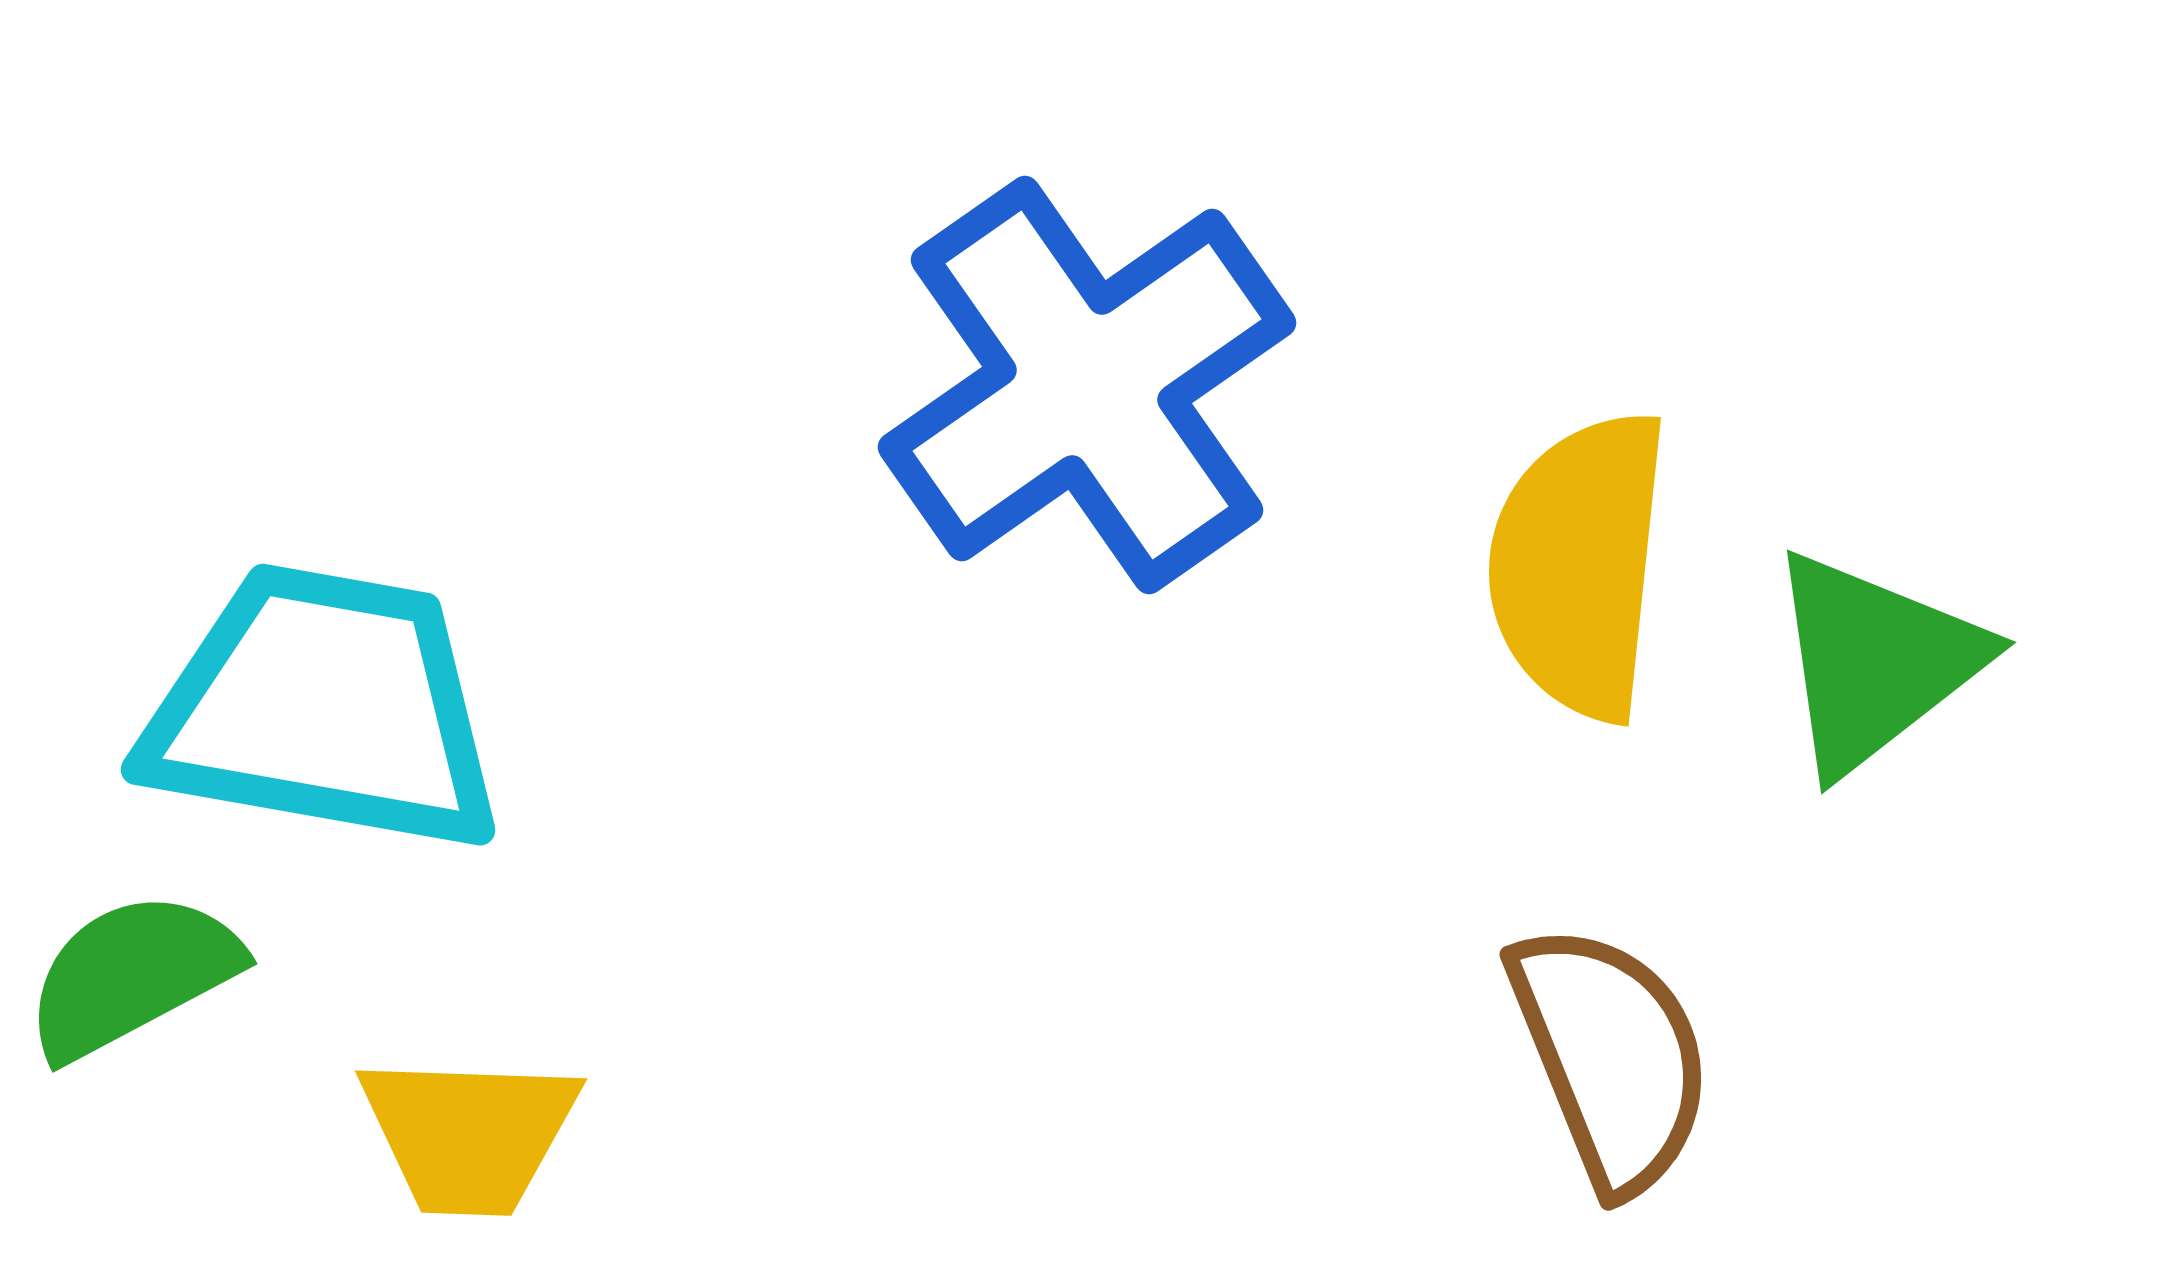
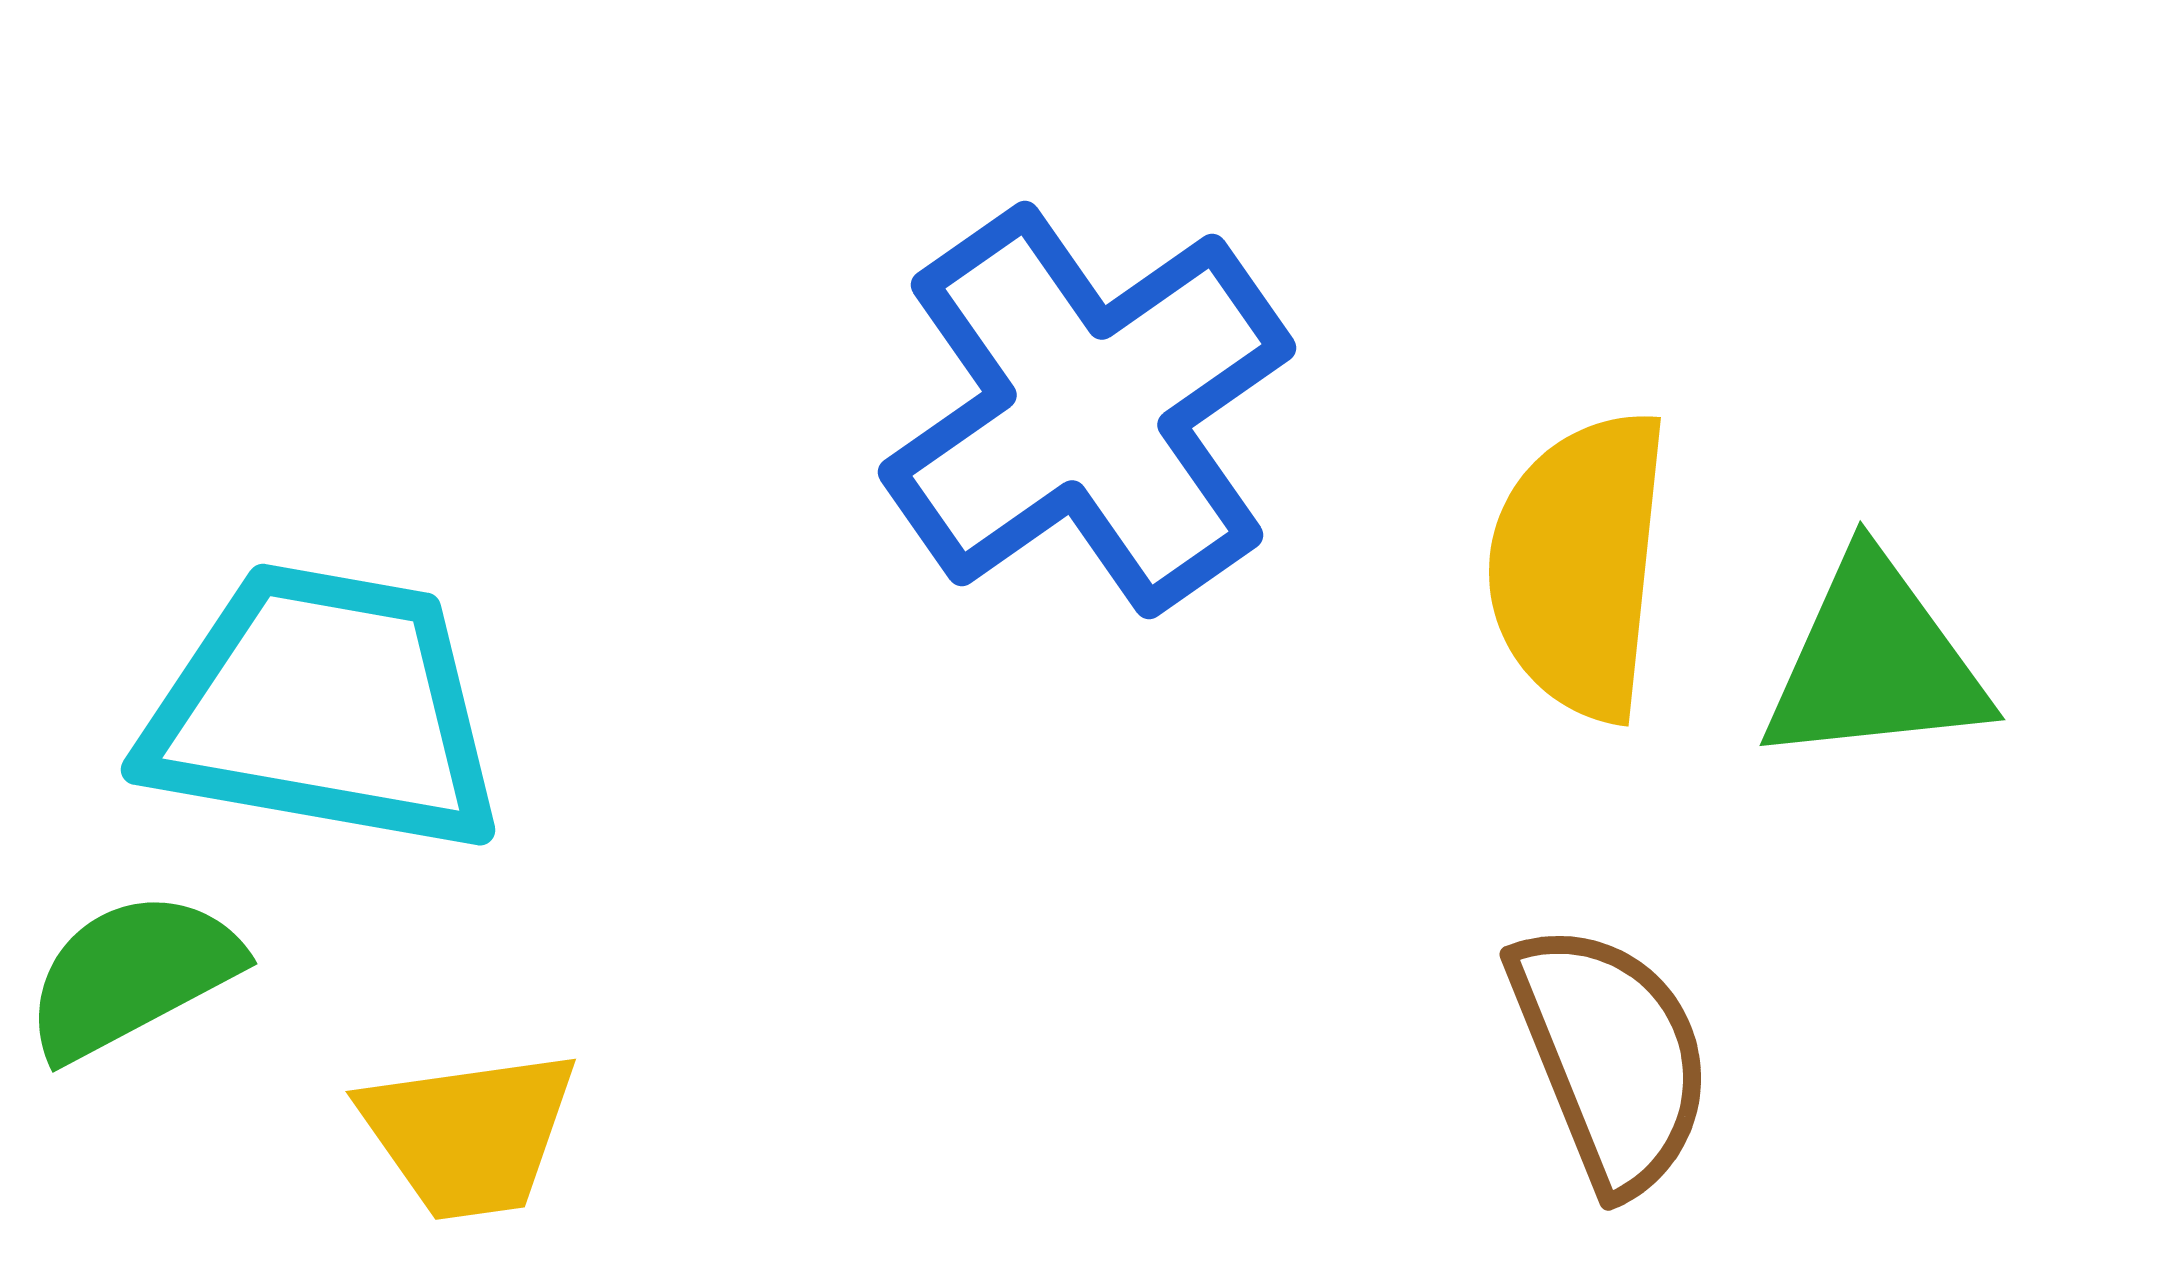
blue cross: moved 25 px down
green triangle: rotated 32 degrees clockwise
yellow trapezoid: rotated 10 degrees counterclockwise
